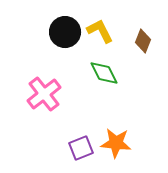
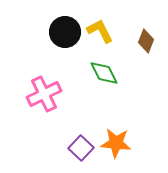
brown diamond: moved 3 px right
pink cross: rotated 12 degrees clockwise
purple square: rotated 25 degrees counterclockwise
